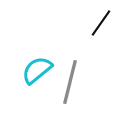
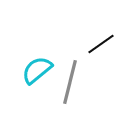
black line: moved 21 px down; rotated 20 degrees clockwise
